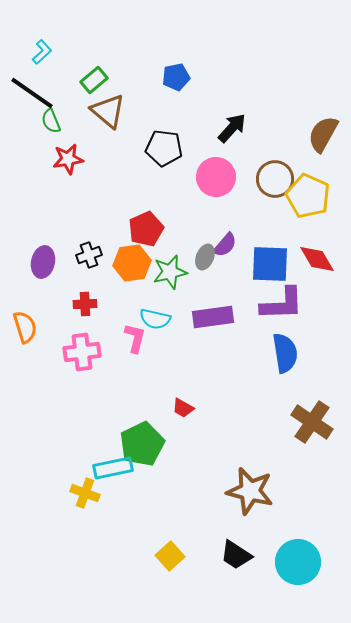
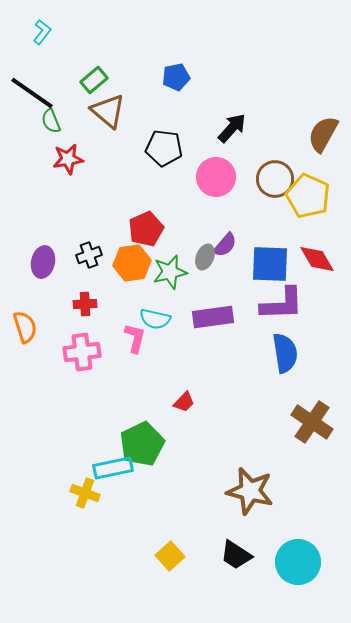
cyan L-shape: moved 20 px up; rotated 10 degrees counterclockwise
red trapezoid: moved 1 px right, 6 px up; rotated 75 degrees counterclockwise
